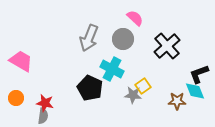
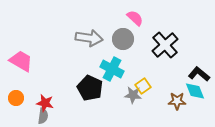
gray arrow: rotated 104 degrees counterclockwise
black cross: moved 2 px left, 1 px up
black L-shape: rotated 60 degrees clockwise
